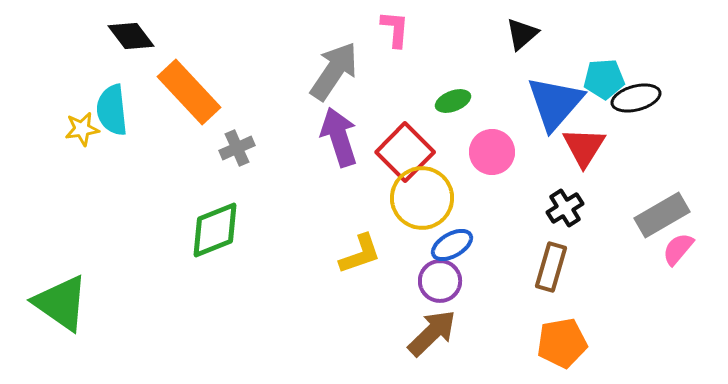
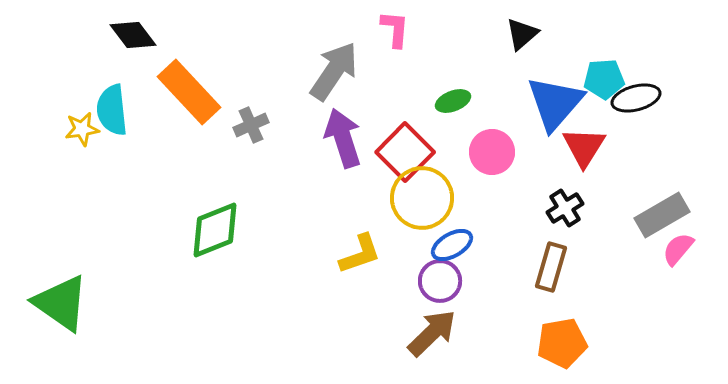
black diamond: moved 2 px right, 1 px up
purple arrow: moved 4 px right, 1 px down
gray cross: moved 14 px right, 23 px up
